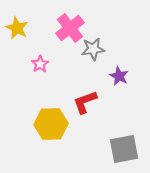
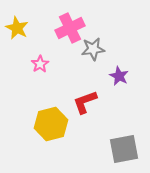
pink cross: rotated 12 degrees clockwise
yellow hexagon: rotated 12 degrees counterclockwise
